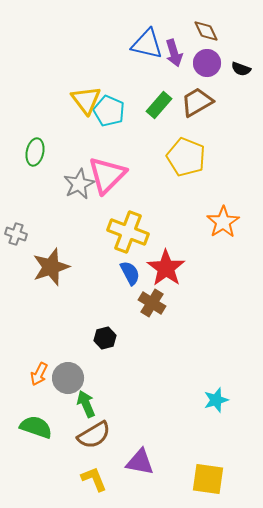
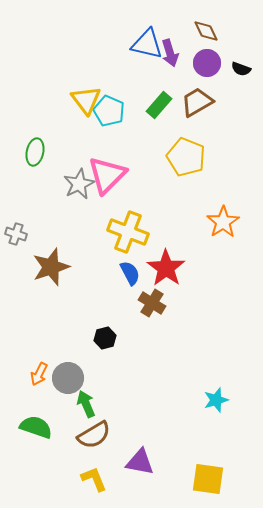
purple arrow: moved 4 px left
